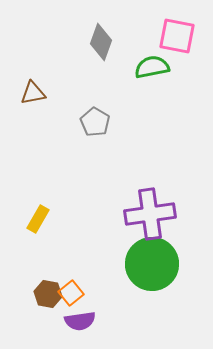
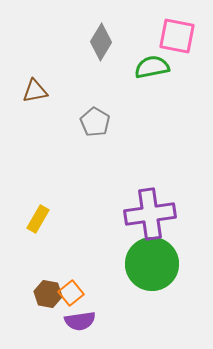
gray diamond: rotated 12 degrees clockwise
brown triangle: moved 2 px right, 2 px up
